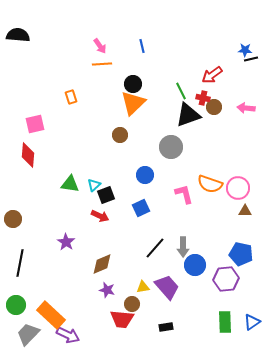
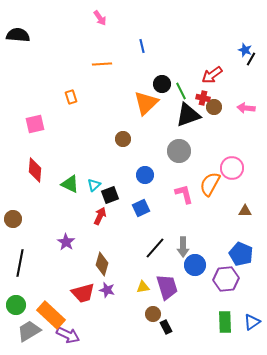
pink arrow at (100, 46): moved 28 px up
blue star at (245, 50): rotated 16 degrees clockwise
black line at (251, 59): rotated 48 degrees counterclockwise
black circle at (133, 84): moved 29 px right
orange triangle at (133, 103): moved 13 px right
brown circle at (120, 135): moved 3 px right, 4 px down
gray circle at (171, 147): moved 8 px right, 4 px down
red diamond at (28, 155): moved 7 px right, 15 px down
green triangle at (70, 184): rotated 18 degrees clockwise
orange semicircle at (210, 184): rotated 100 degrees clockwise
pink circle at (238, 188): moved 6 px left, 20 px up
black square at (106, 195): moved 4 px right
red arrow at (100, 216): rotated 90 degrees counterclockwise
blue pentagon at (241, 254): rotated 10 degrees clockwise
brown diamond at (102, 264): rotated 50 degrees counterclockwise
purple trapezoid at (167, 287): rotated 24 degrees clockwise
brown circle at (132, 304): moved 21 px right, 10 px down
red trapezoid at (122, 319): moved 39 px left, 26 px up; rotated 20 degrees counterclockwise
black rectangle at (166, 327): rotated 72 degrees clockwise
gray trapezoid at (28, 334): moved 1 px right, 3 px up; rotated 15 degrees clockwise
